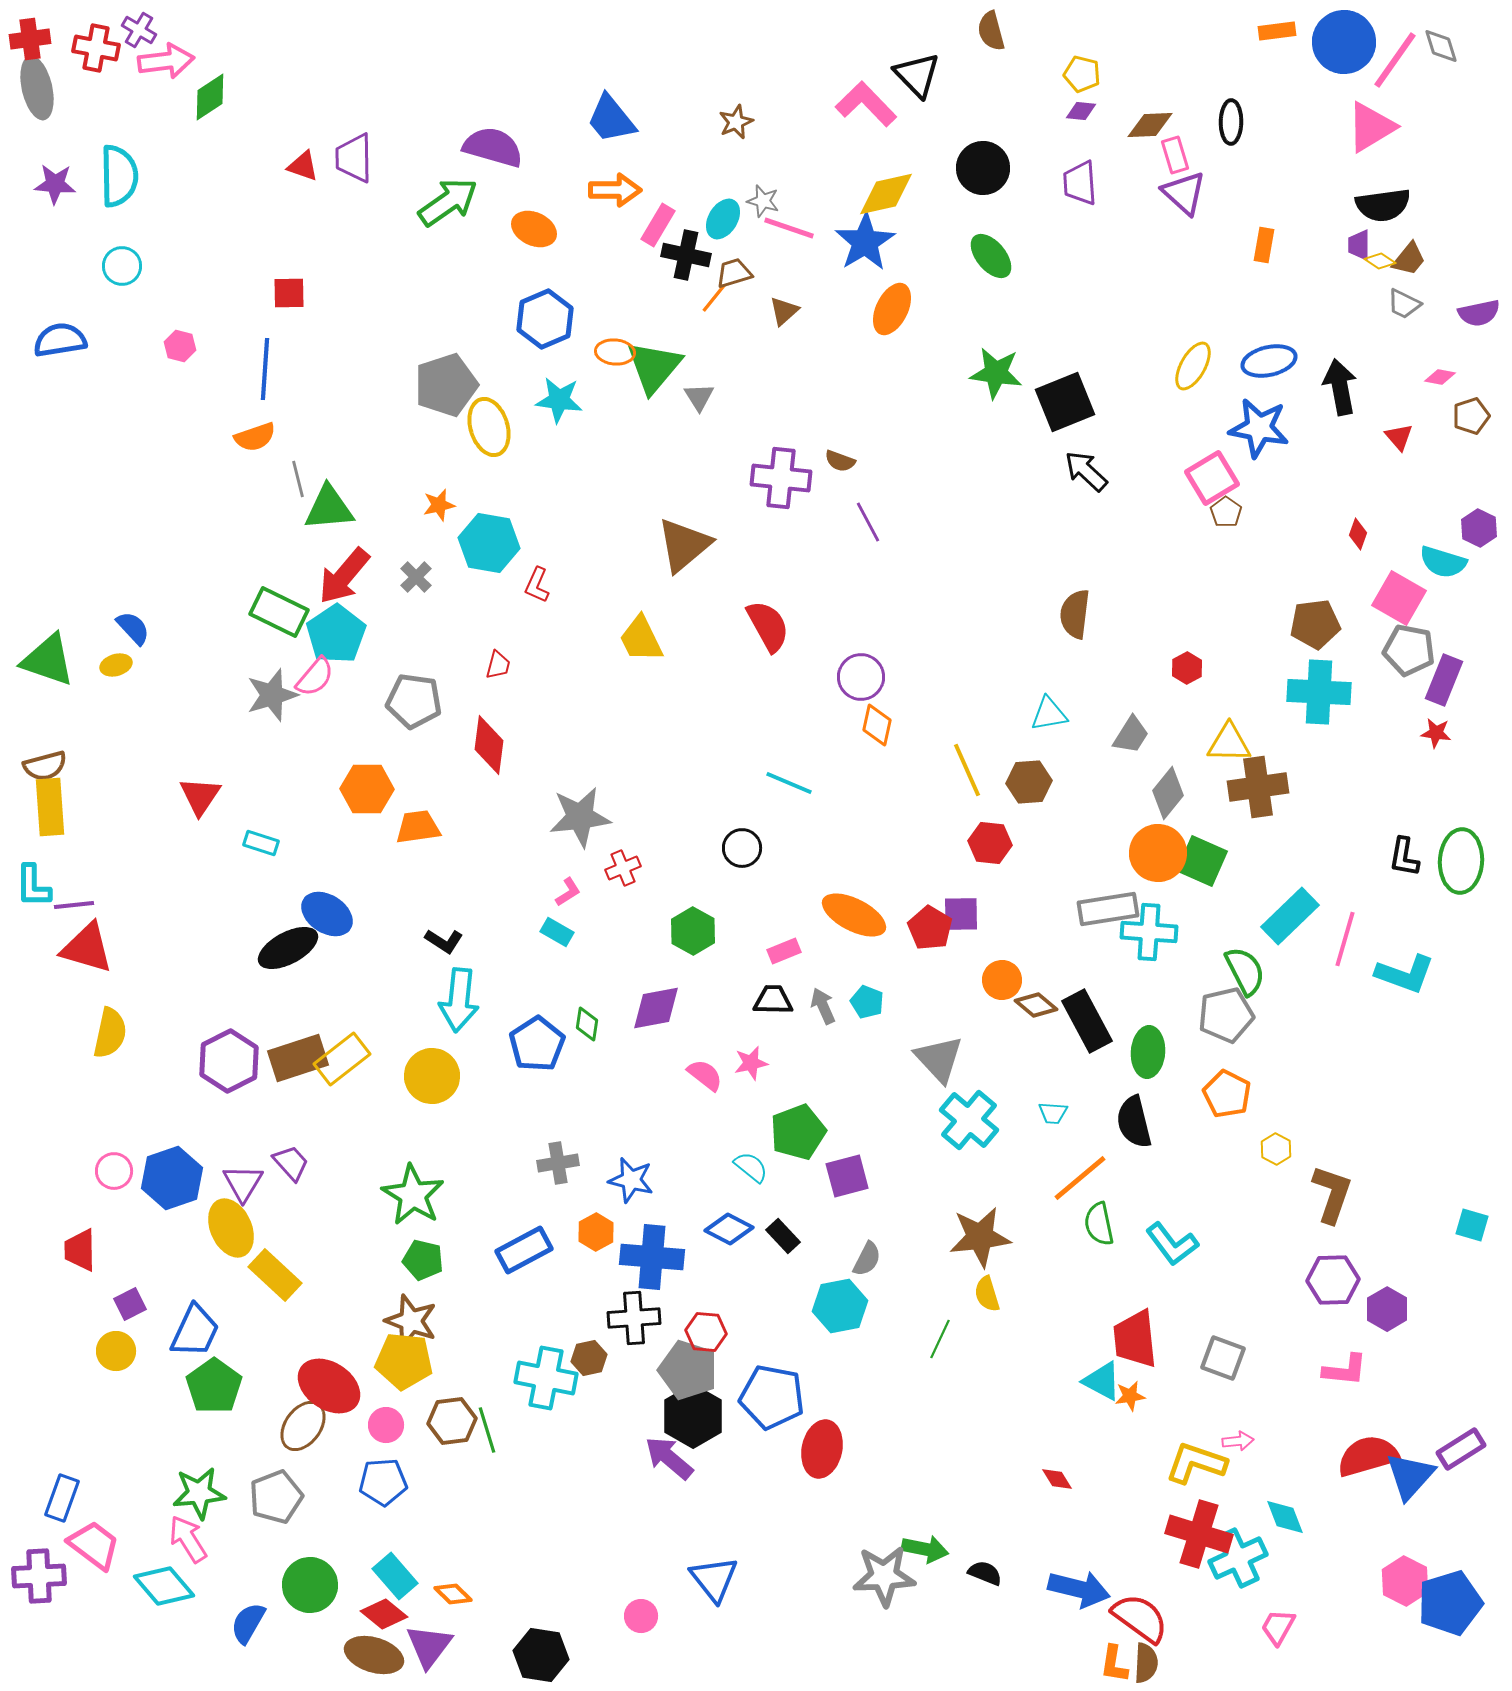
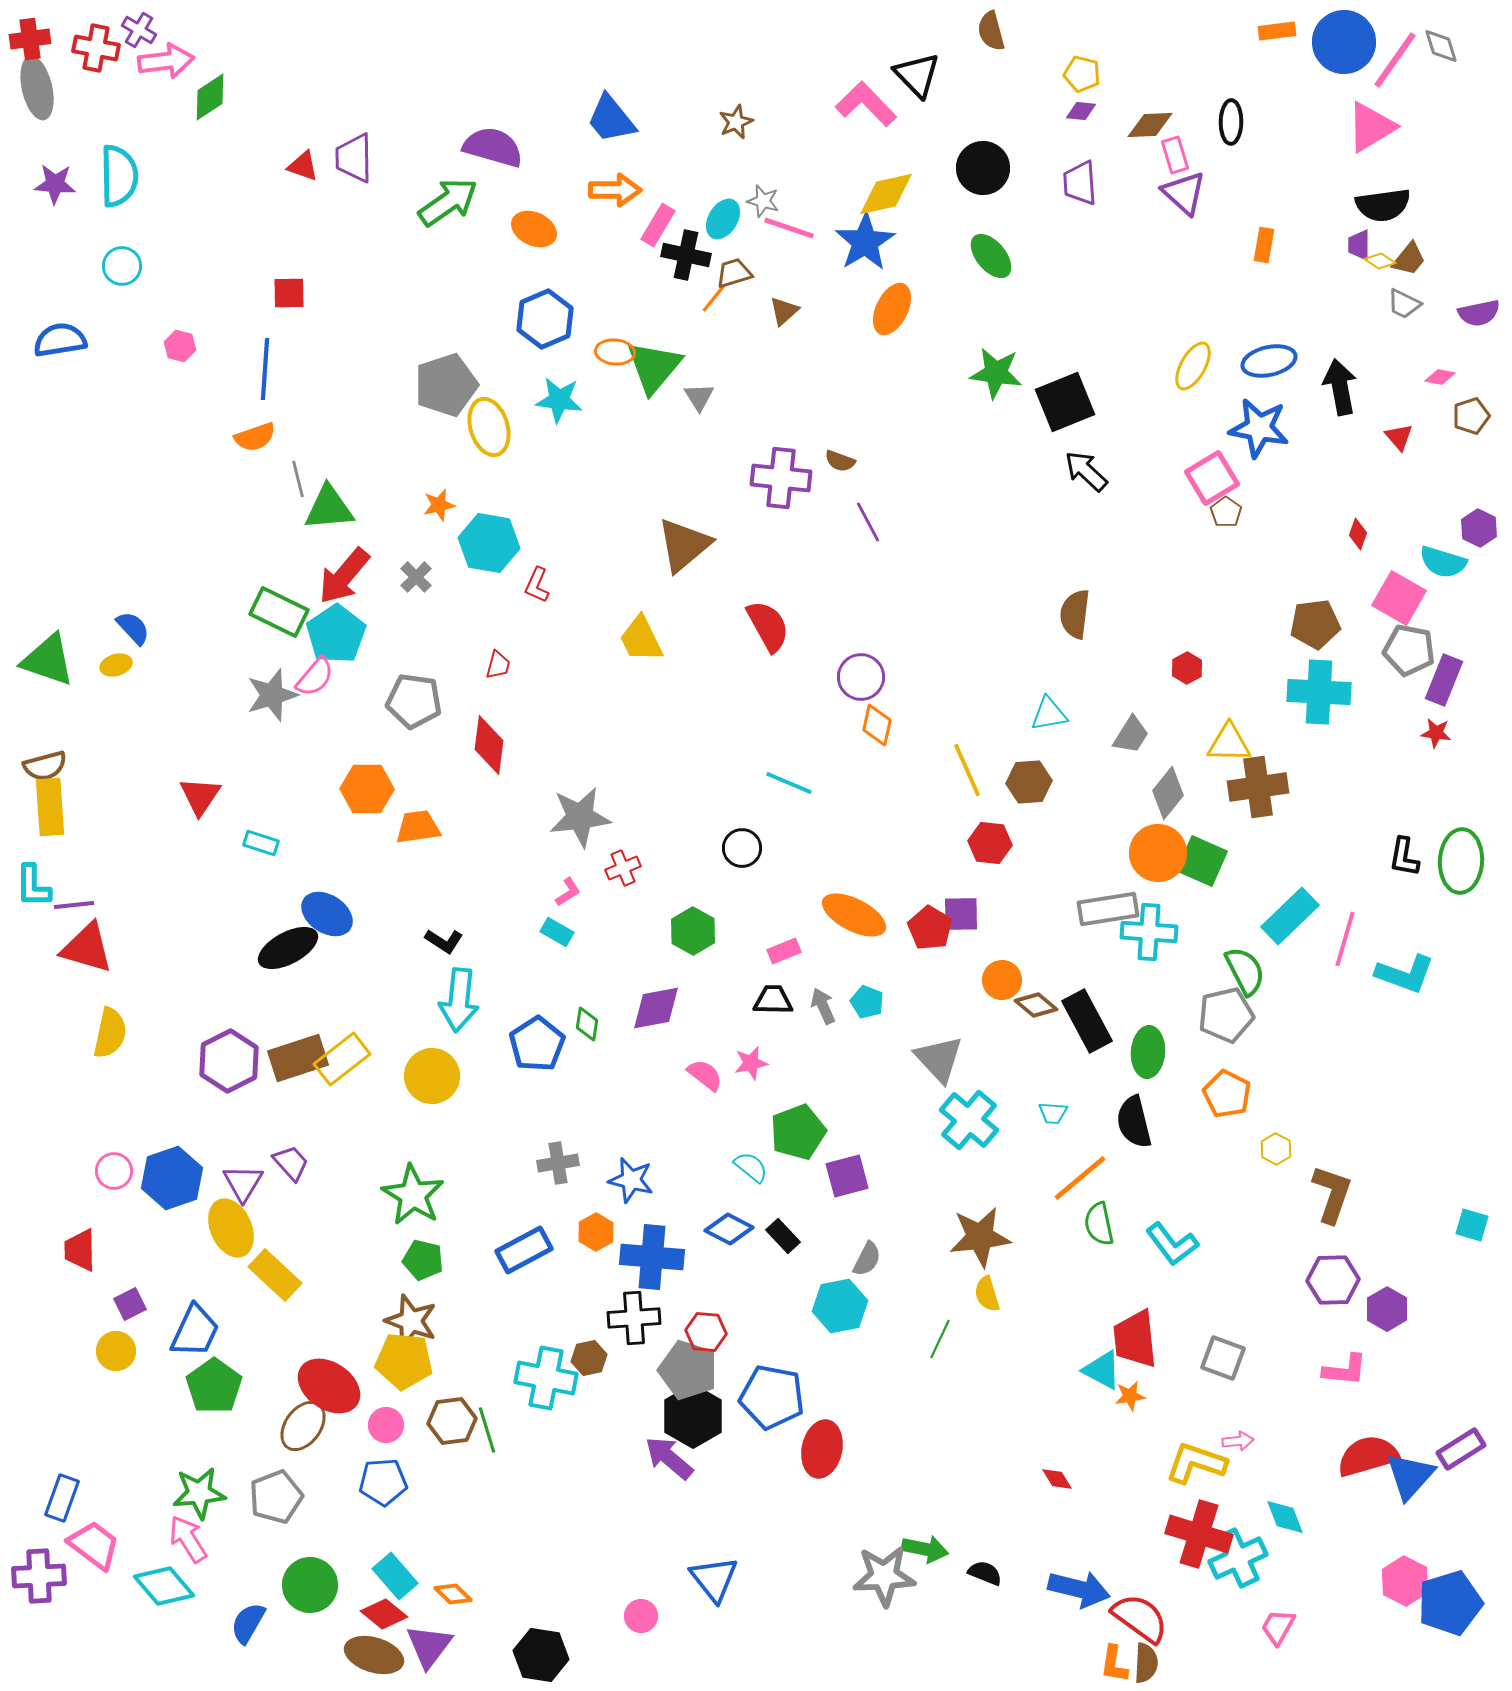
cyan triangle at (1102, 1381): moved 11 px up
